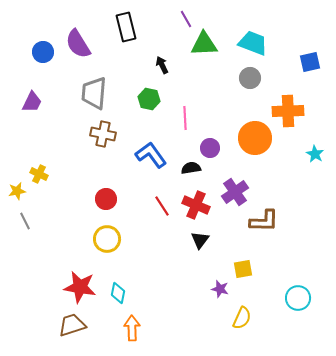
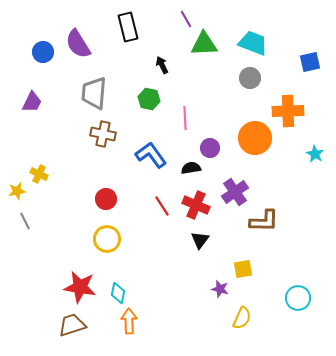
black rectangle: moved 2 px right
orange arrow: moved 3 px left, 7 px up
